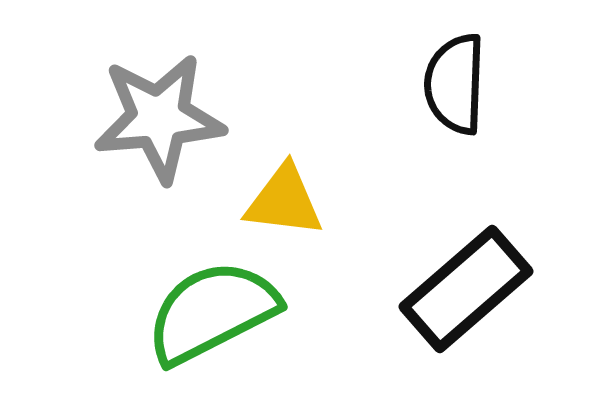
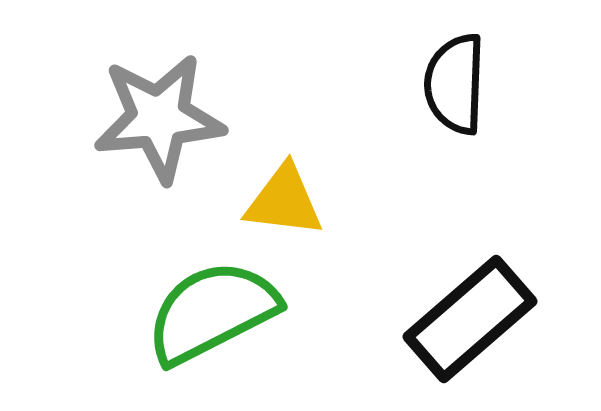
black rectangle: moved 4 px right, 30 px down
